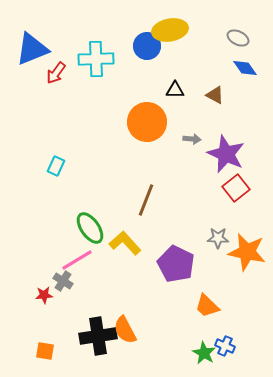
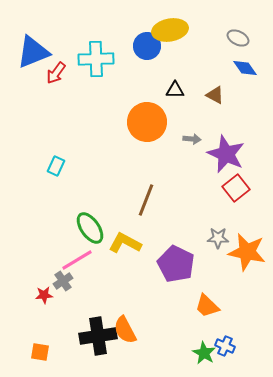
blue triangle: moved 1 px right, 3 px down
yellow L-shape: rotated 20 degrees counterclockwise
gray cross: rotated 24 degrees clockwise
orange square: moved 5 px left, 1 px down
